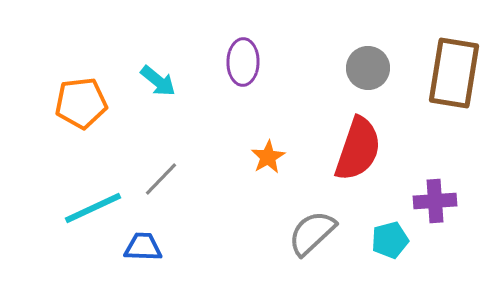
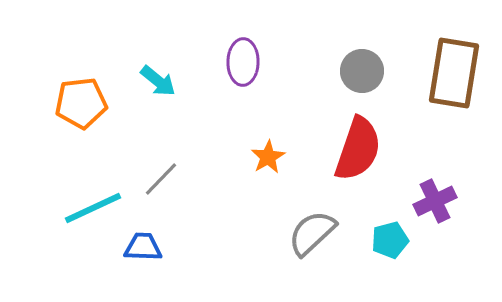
gray circle: moved 6 px left, 3 px down
purple cross: rotated 21 degrees counterclockwise
